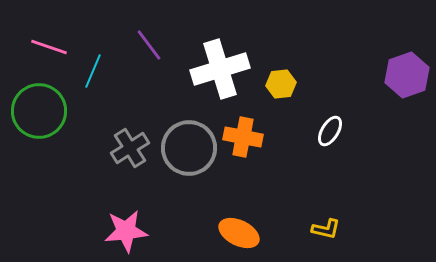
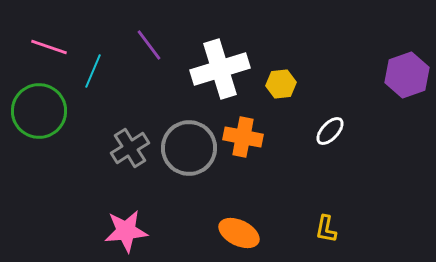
white ellipse: rotated 12 degrees clockwise
yellow L-shape: rotated 88 degrees clockwise
